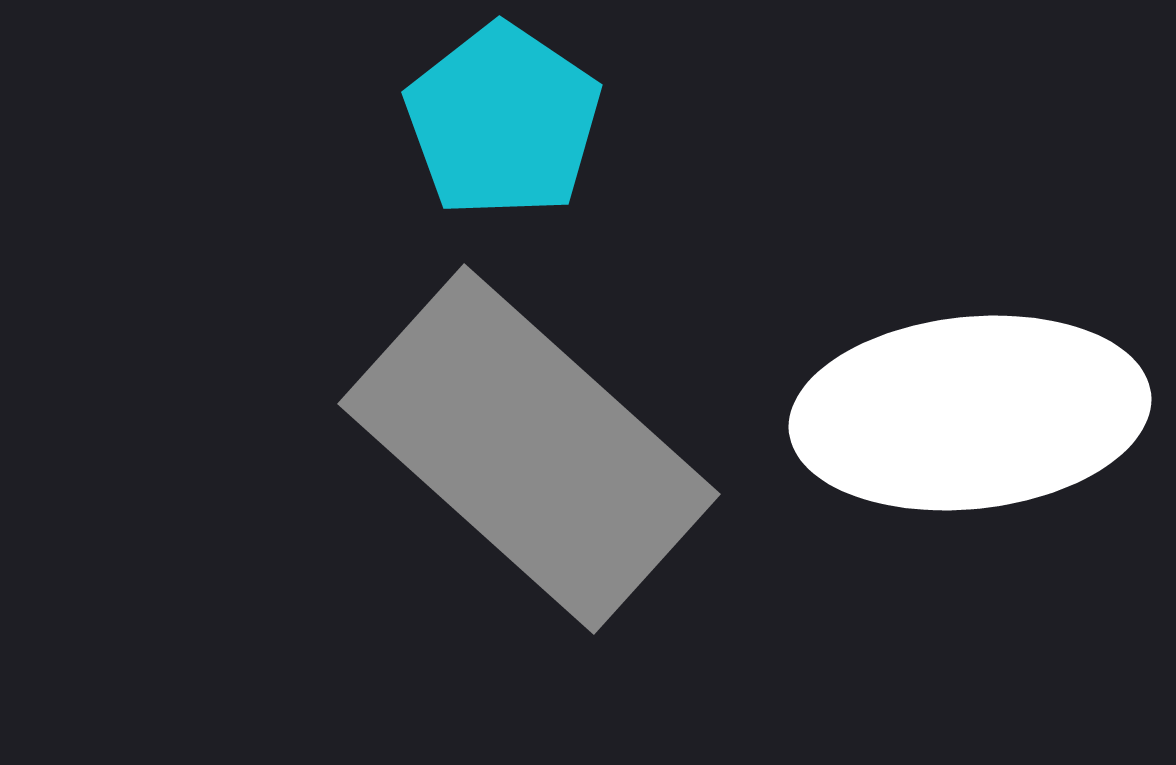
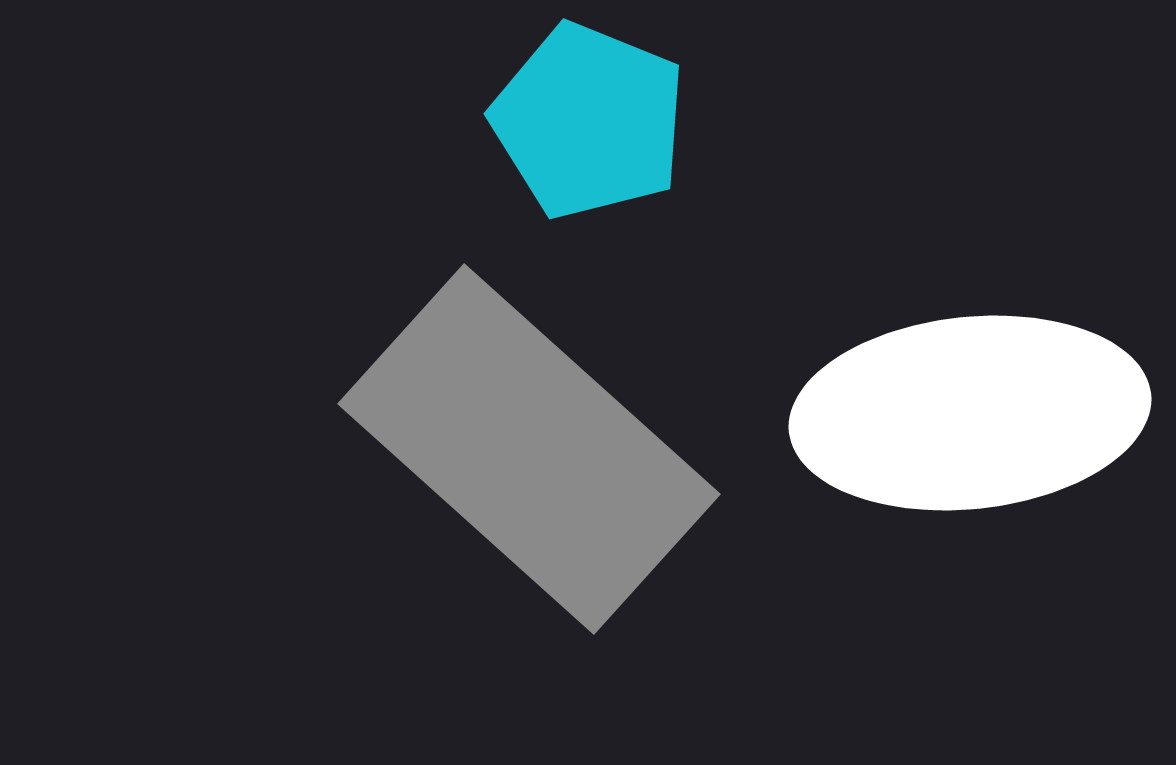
cyan pentagon: moved 86 px right; rotated 12 degrees counterclockwise
